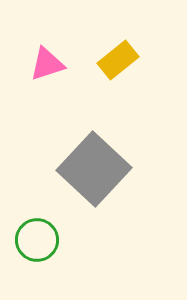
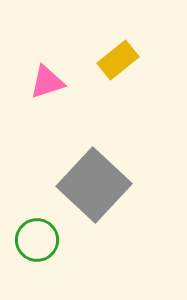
pink triangle: moved 18 px down
gray square: moved 16 px down
